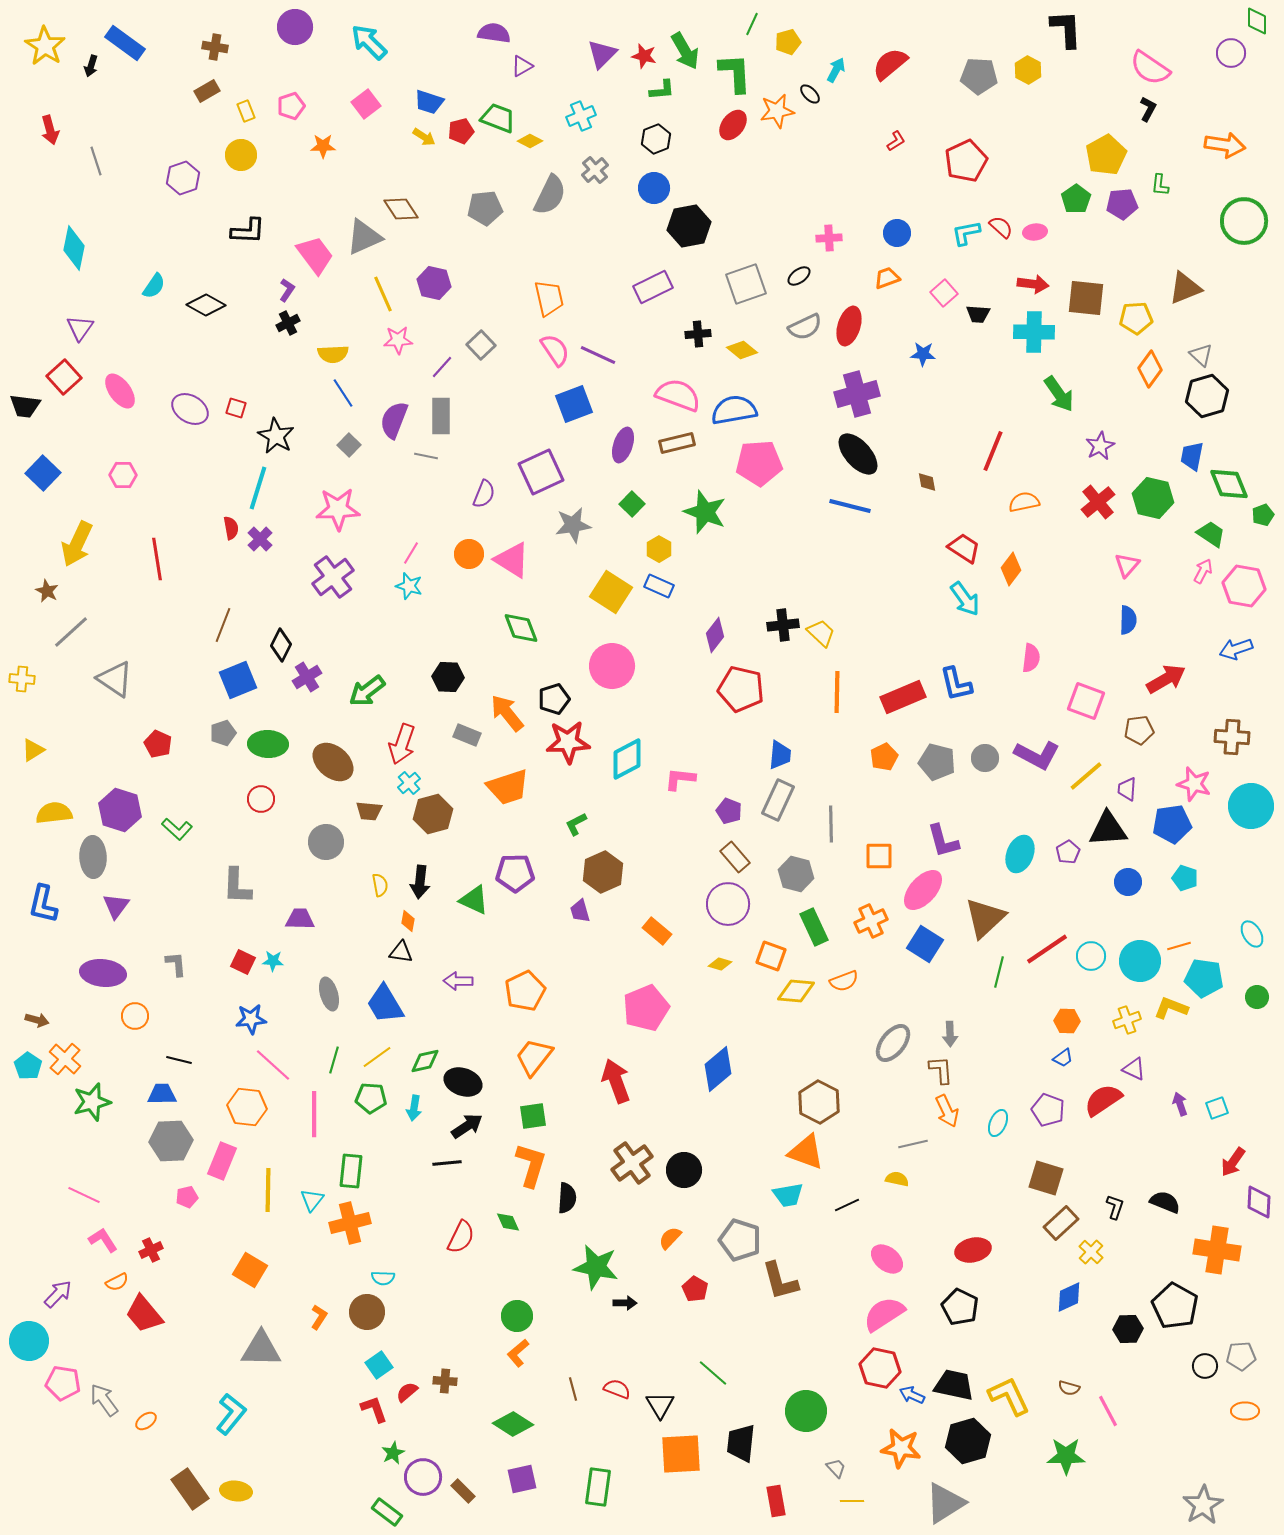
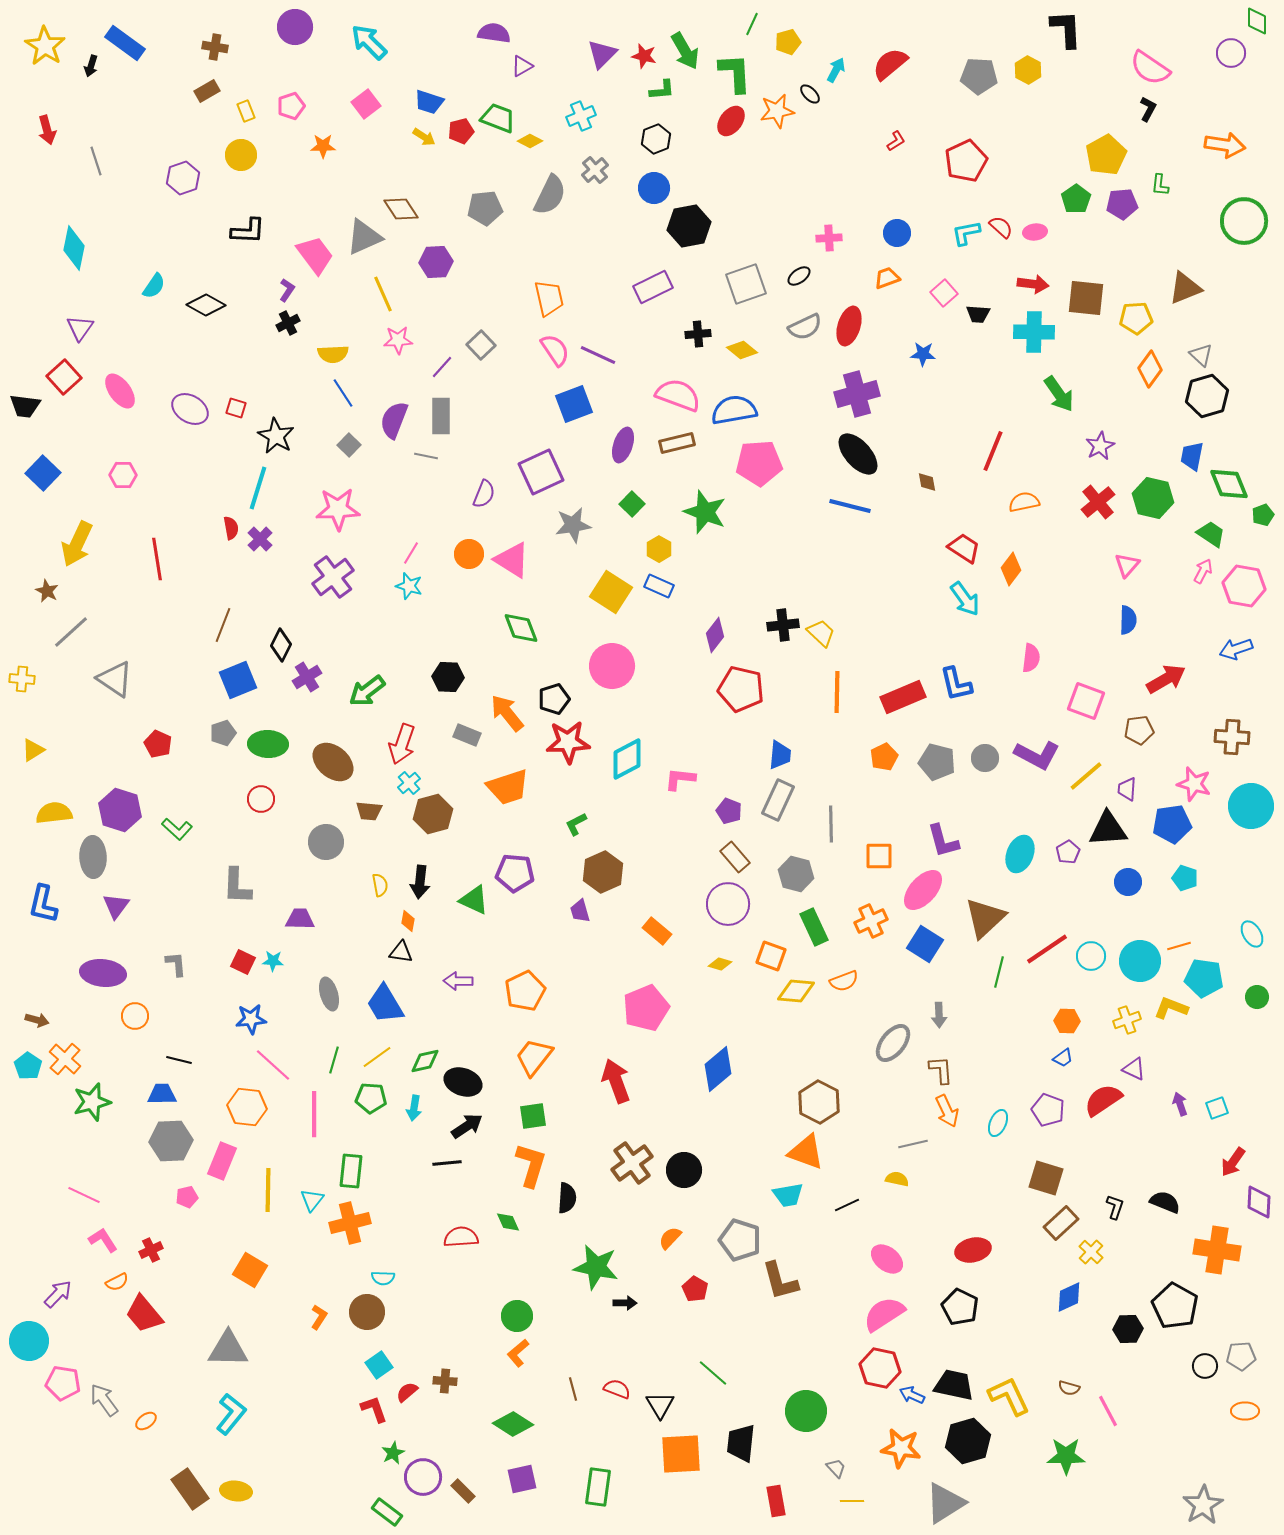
red ellipse at (733, 125): moved 2 px left, 4 px up
red arrow at (50, 130): moved 3 px left
purple hexagon at (434, 283): moved 2 px right, 21 px up; rotated 16 degrees counterclockwise
purple pentagon at (515, 873): rotated 6 degrees clockwise
gray arrow at (950, 1034): moved 11 px left, 19 px up
red semicircle at (461, 1237): rotated 120 degrees counterclockwise
gray triangle at (261, 1349): moved 33 px left
